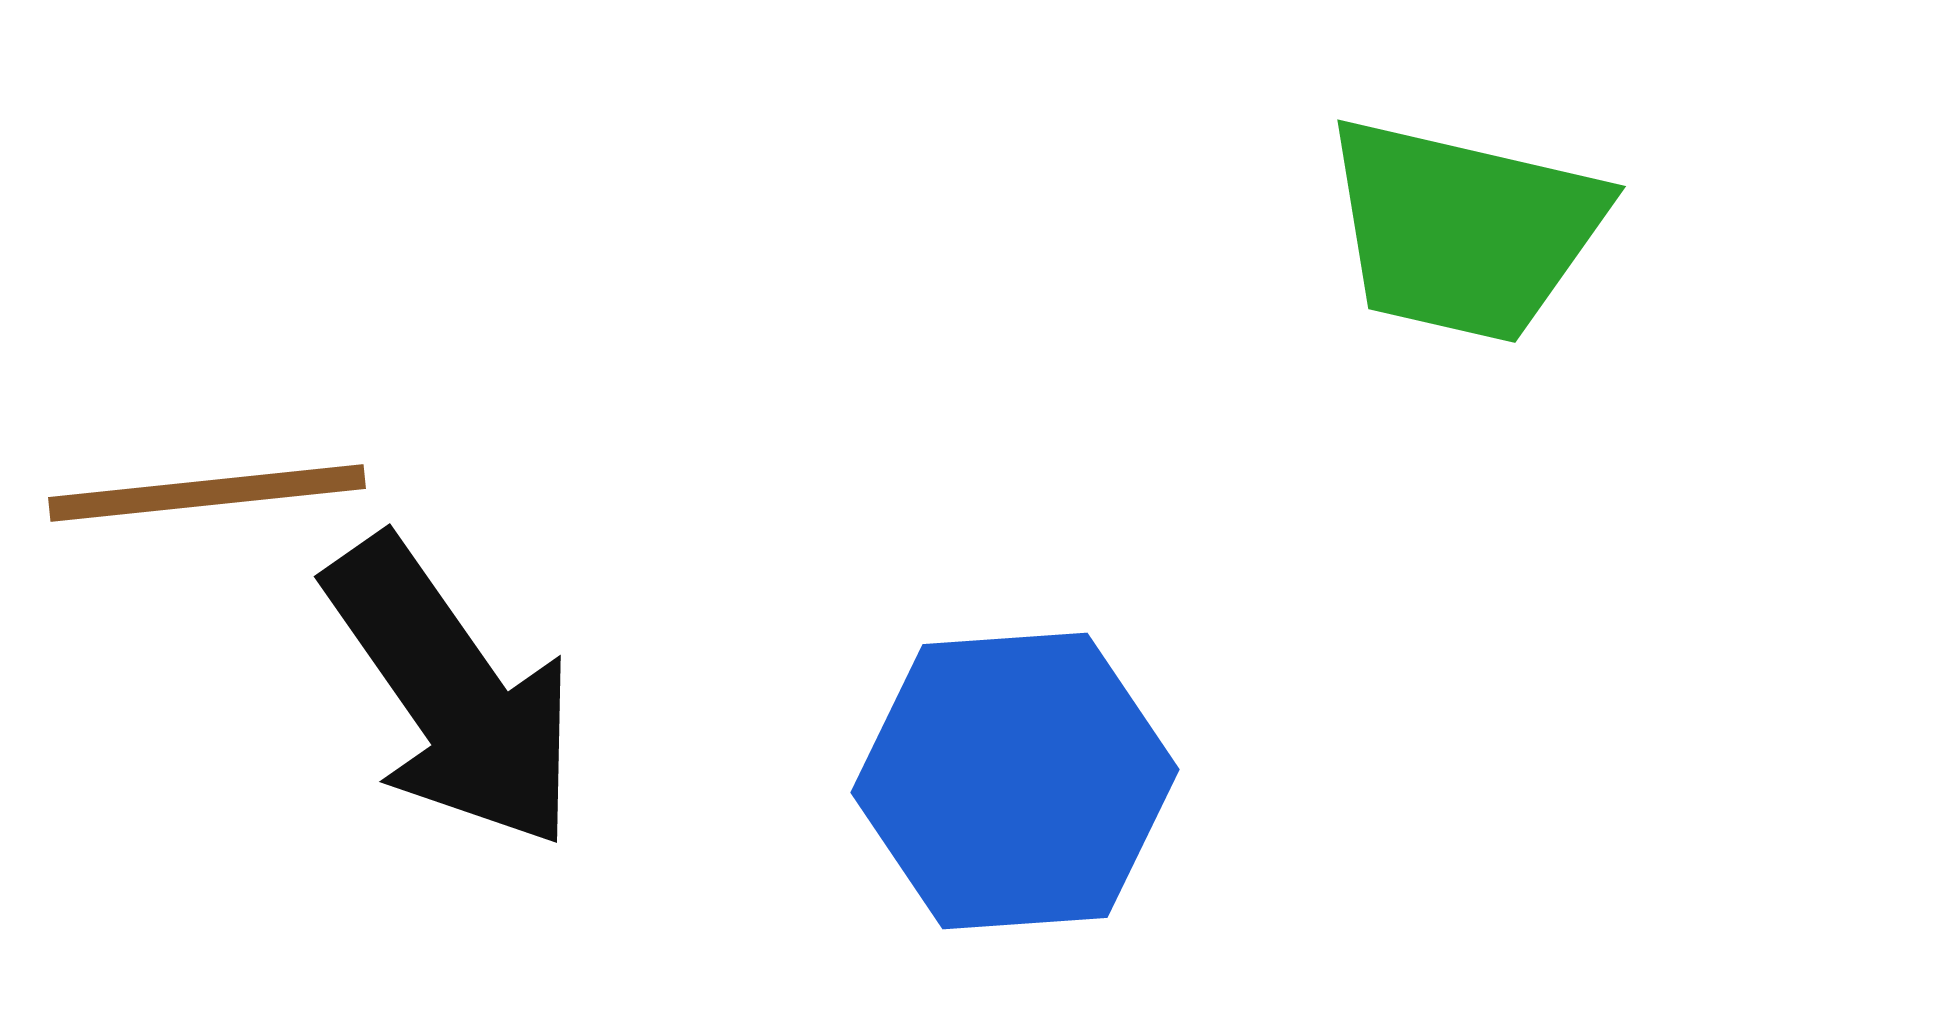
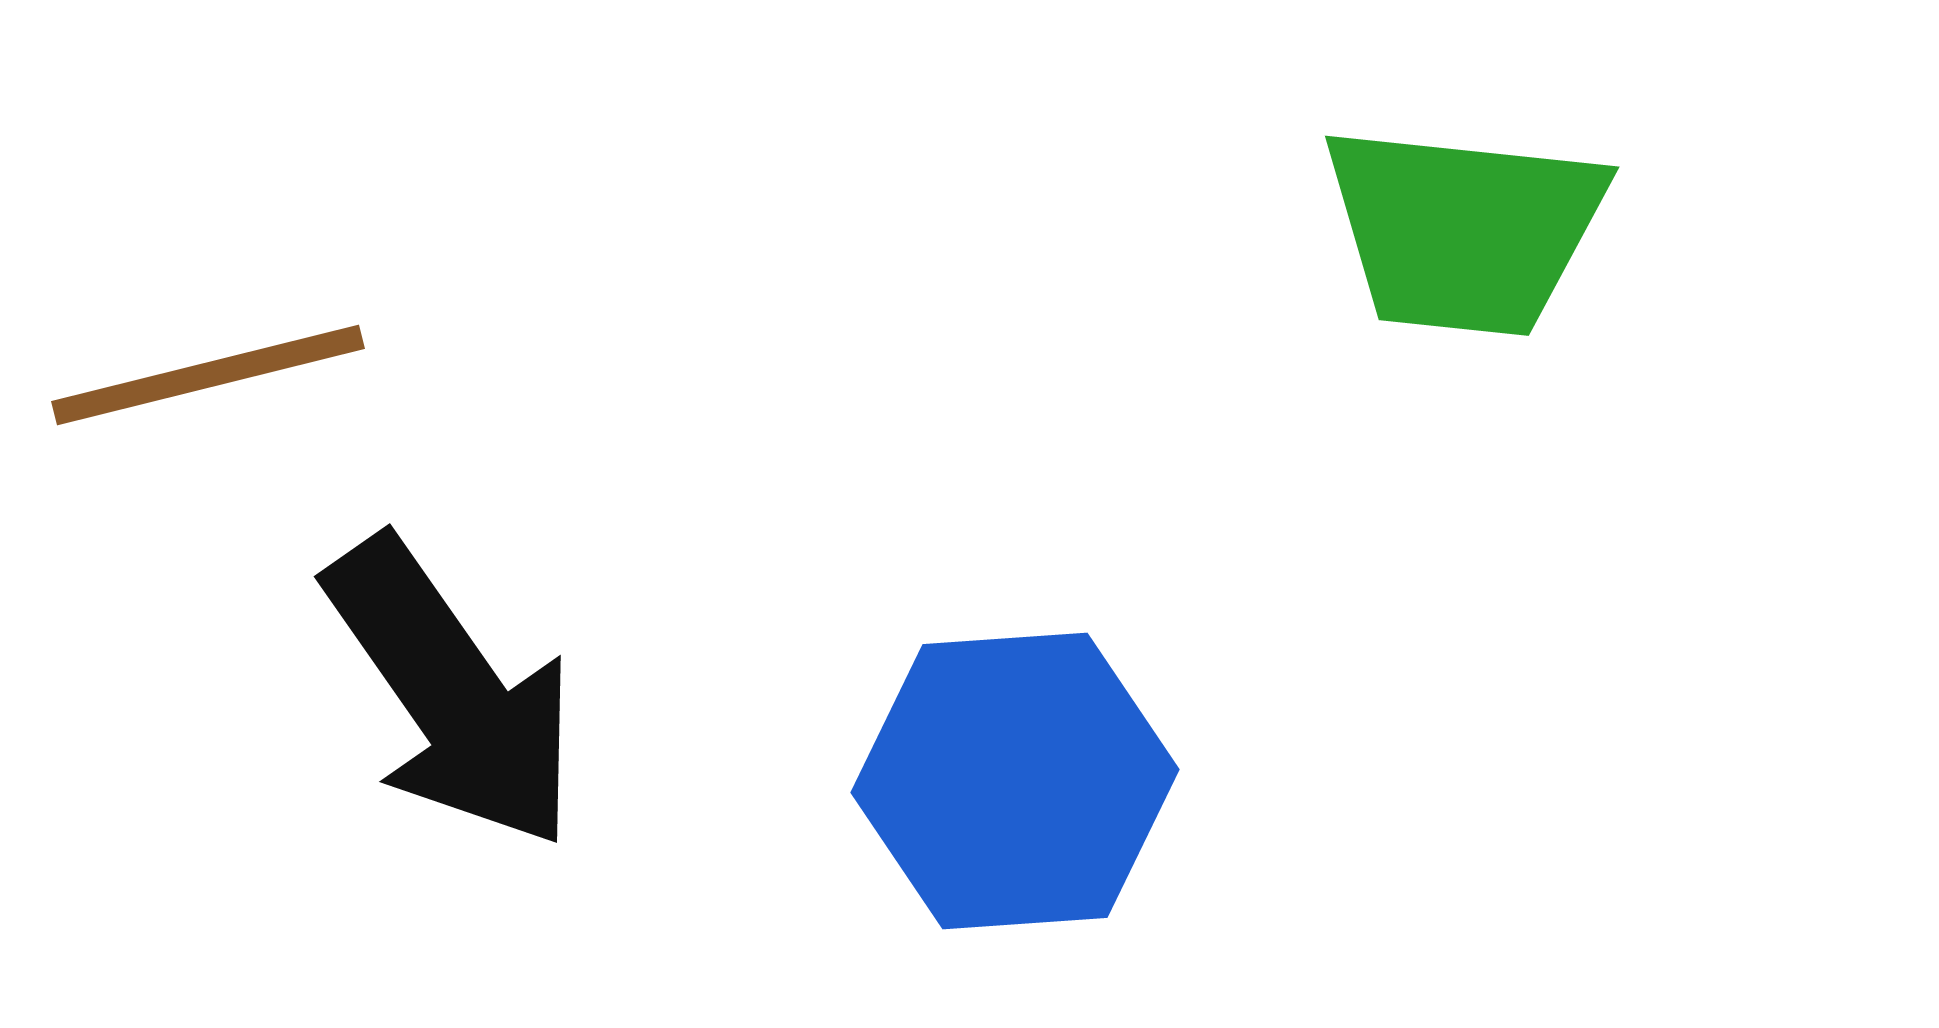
green trapezoid: rotated 7 degrees counterclockwise
brown line: moved 1 px right, 118 px up; rotated 8 degrees counterclockwise
